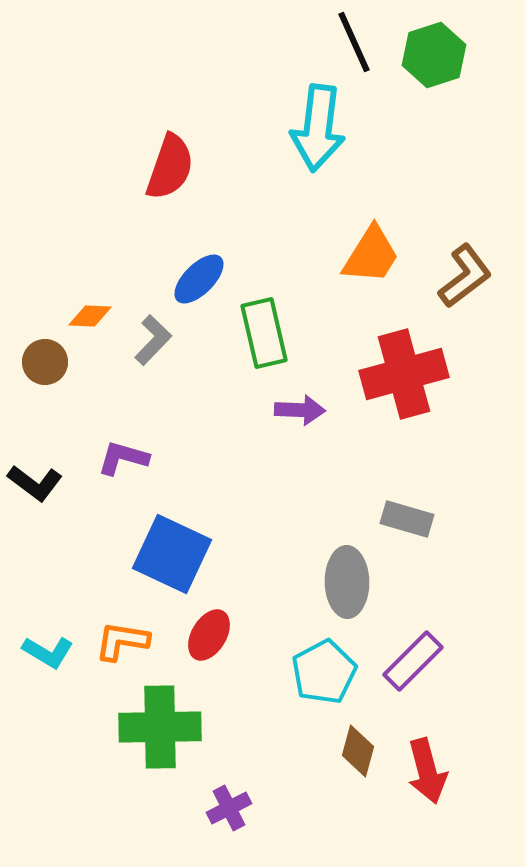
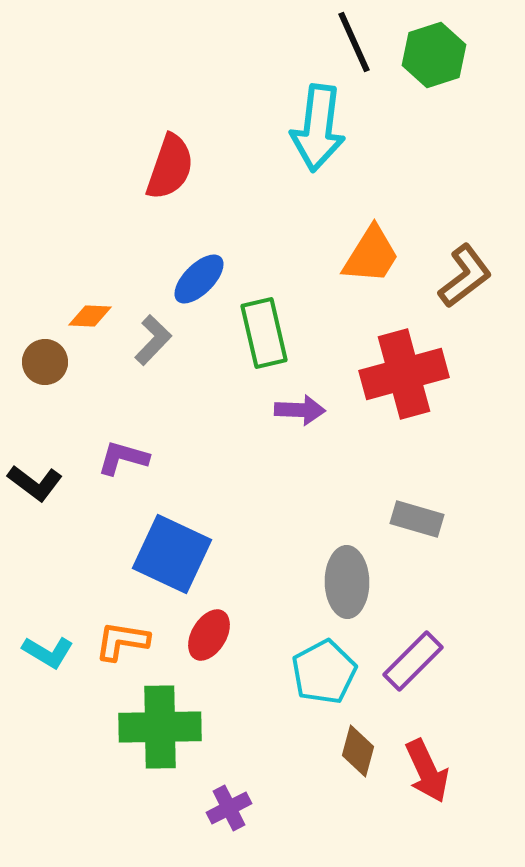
gray rectangle: moved 10 px right
red arrow: rotated 10 degrees counterclockwise
